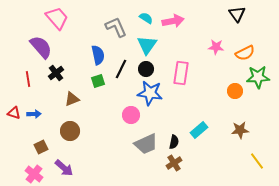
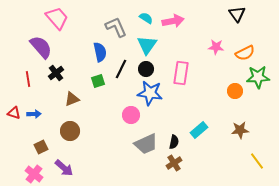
blue semicircle: moved 2 px right, 3 px up
